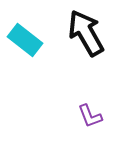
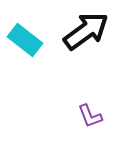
black arrow: moved 2 px up; rotated 84 degrees clockwise
